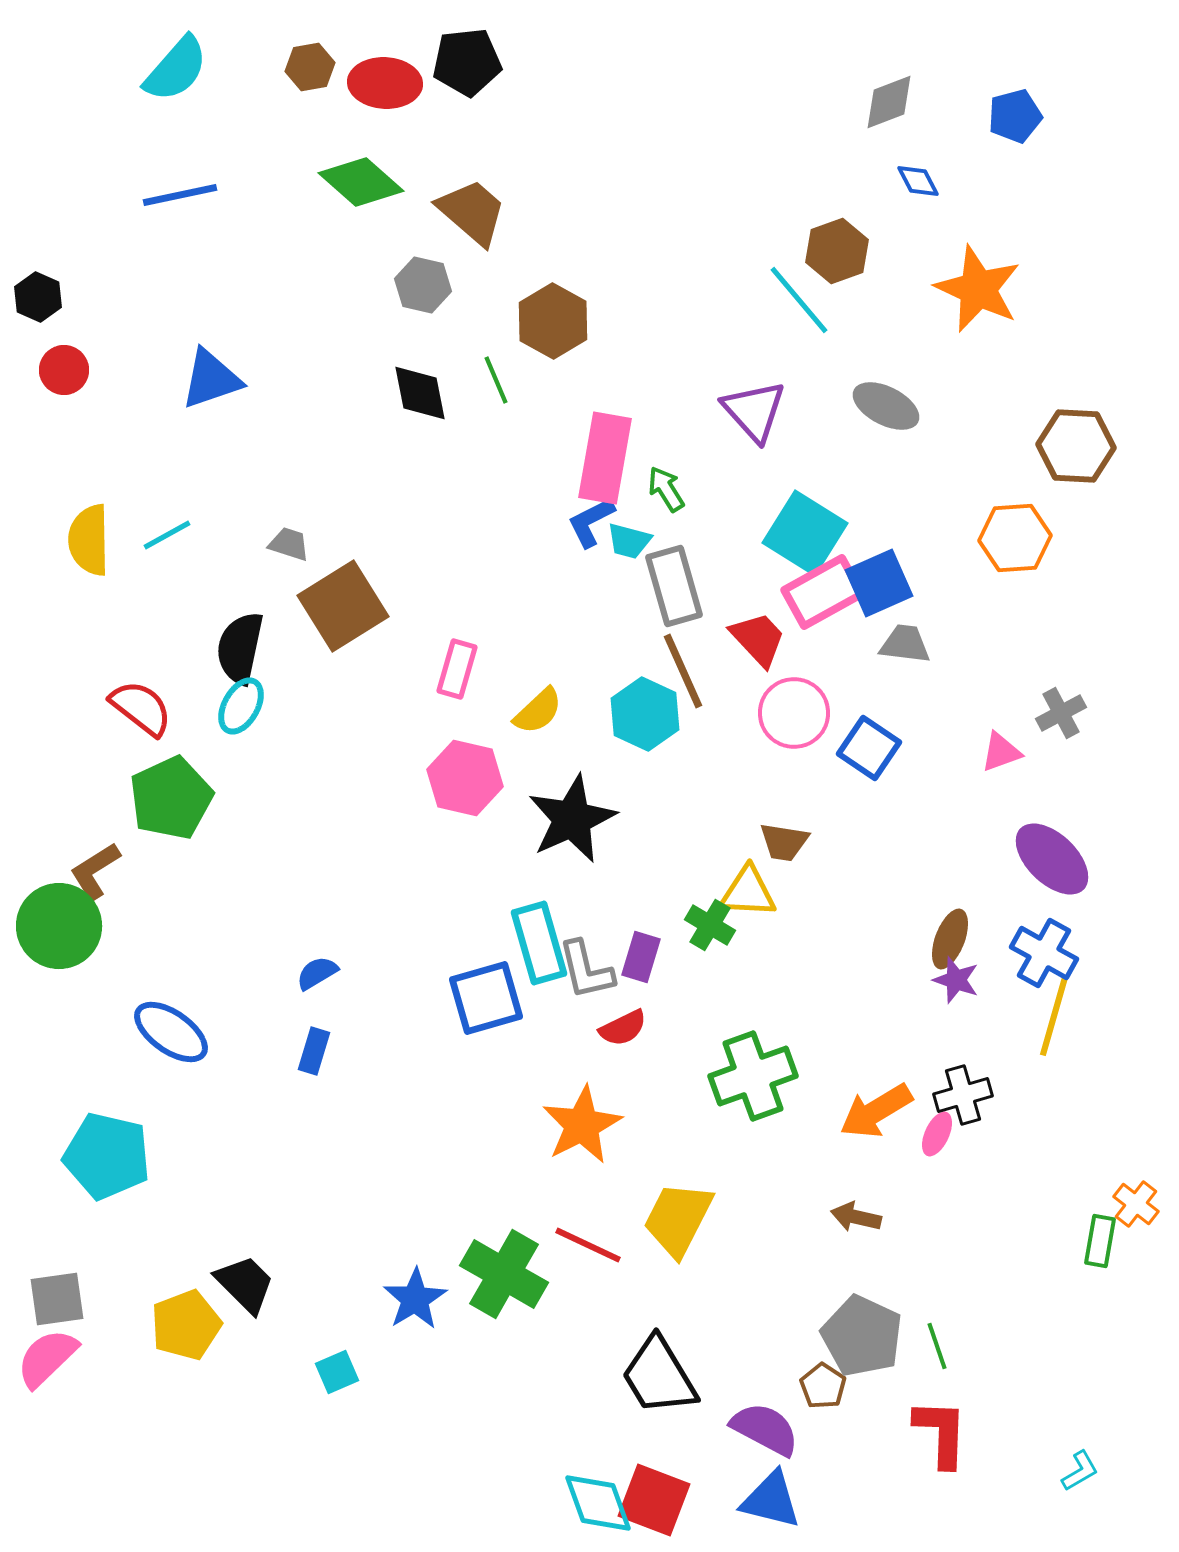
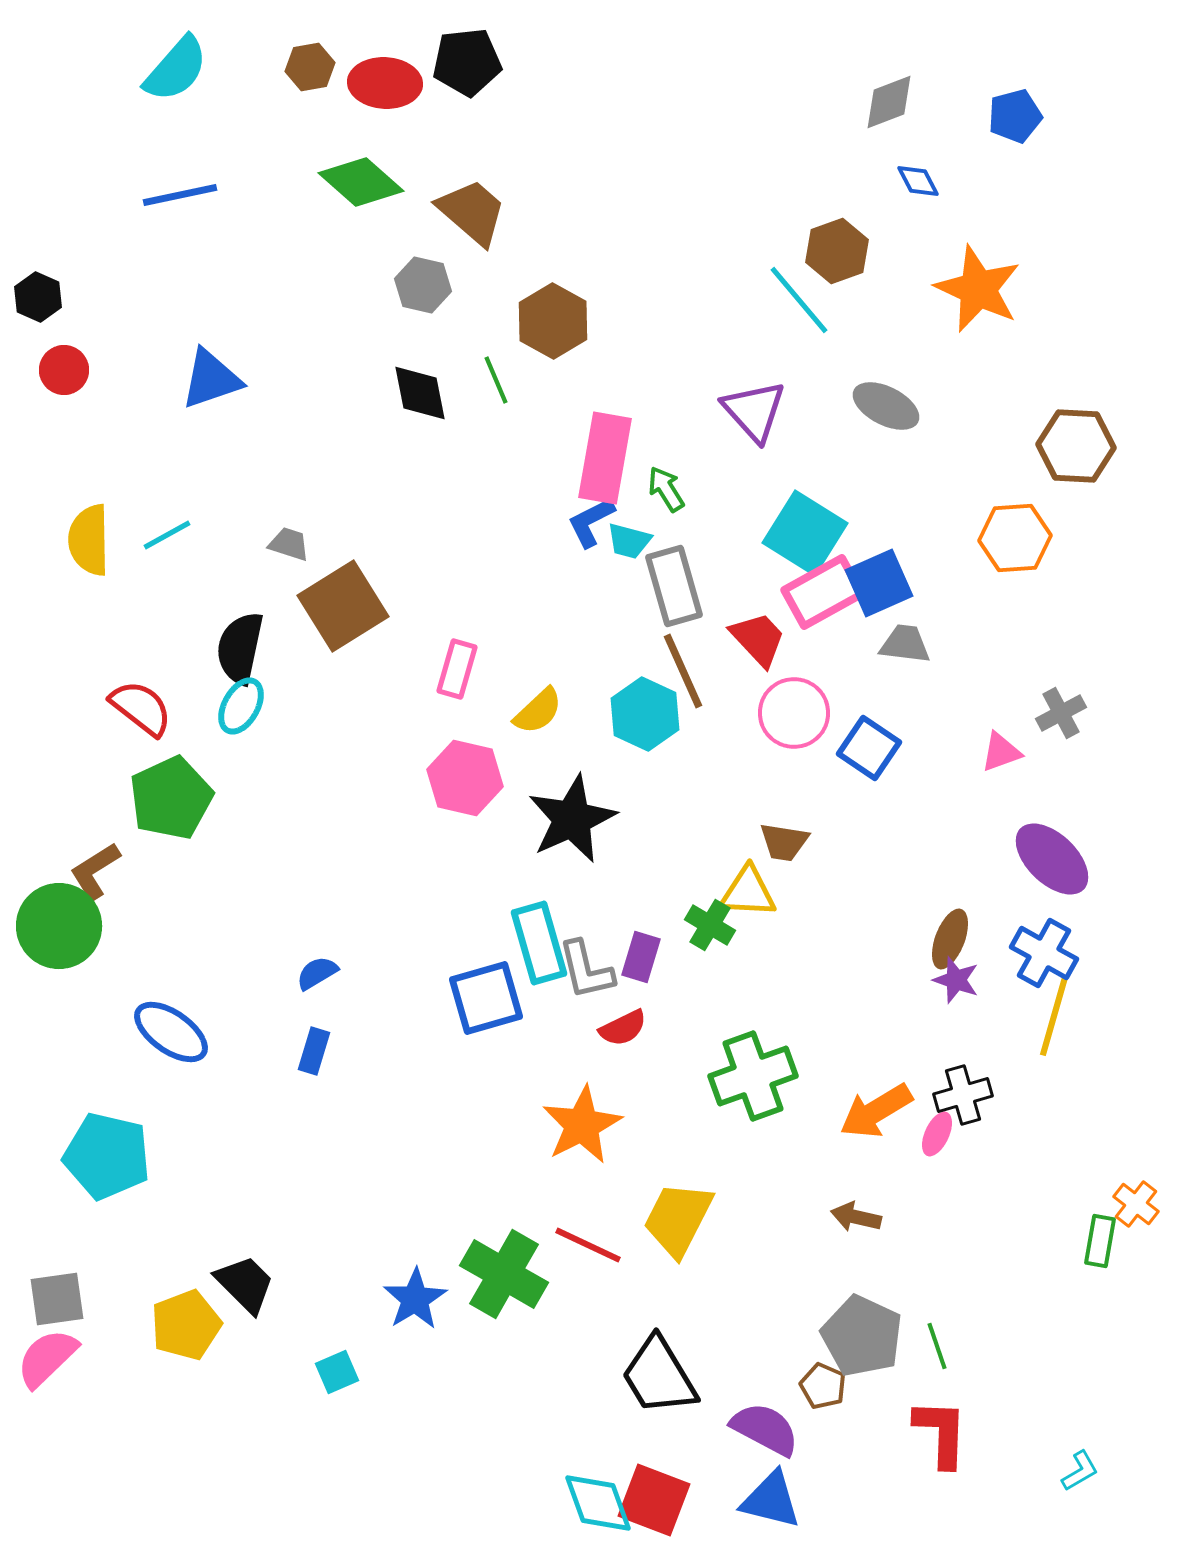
brown pentagon at (823, 1386): rotated 9 degrees counterclockwise
